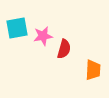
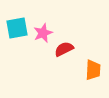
pink star: moved 3 px up; rotated 12 degrees counterclockwise
red semicircle: rotated 132 degrees counterclockwise
